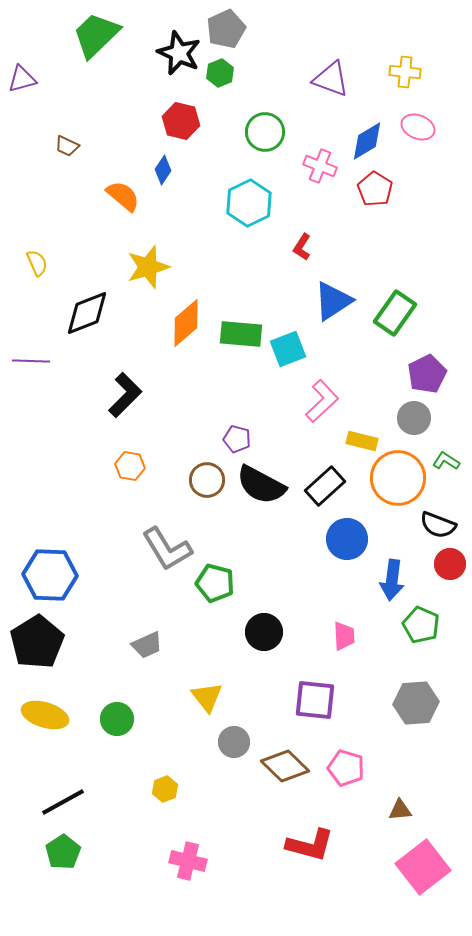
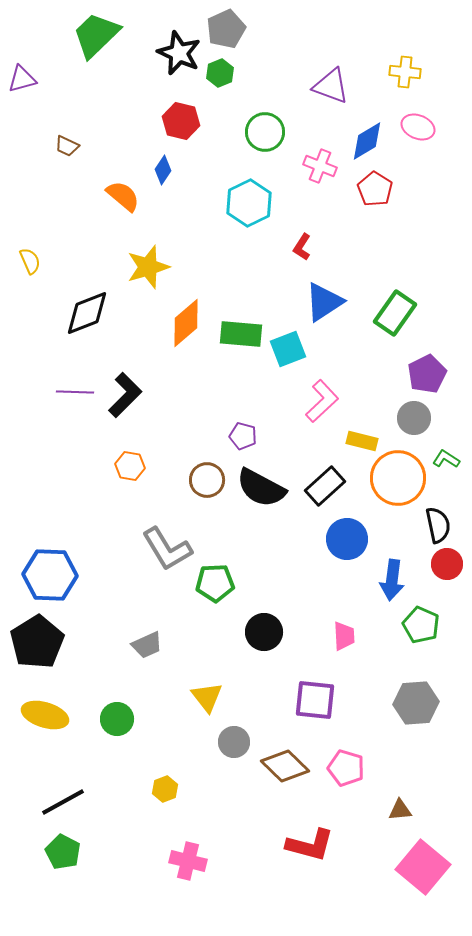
purple triangle at (331, 79): moved 7 px down
yellow semicircle at (37, 263): moved 7 px left, 2 px up
blue triangle at (333, 301): moved 9 px left, 1 px down
purple line at (31, 361): moved 44 px right, 31 px down
purple pentagon at (237, 439): moved 6 px right, 3 px up
green L-shape at (446, 461): moved 2 px up
black semicircle at (261, 485): moved 3 px down
black semicircle at (438, 525): rotated 123 degrees counterclockwise
red circle at (450, 564): moved 3 px left
green pentagon at (215, 583): rotated 18 degrees counterclockwise
green pentagon at (63, 852): rotated 12 degrees counterclockwise
pink square at (423, 867): rotated 12 degrees counterclockwise
